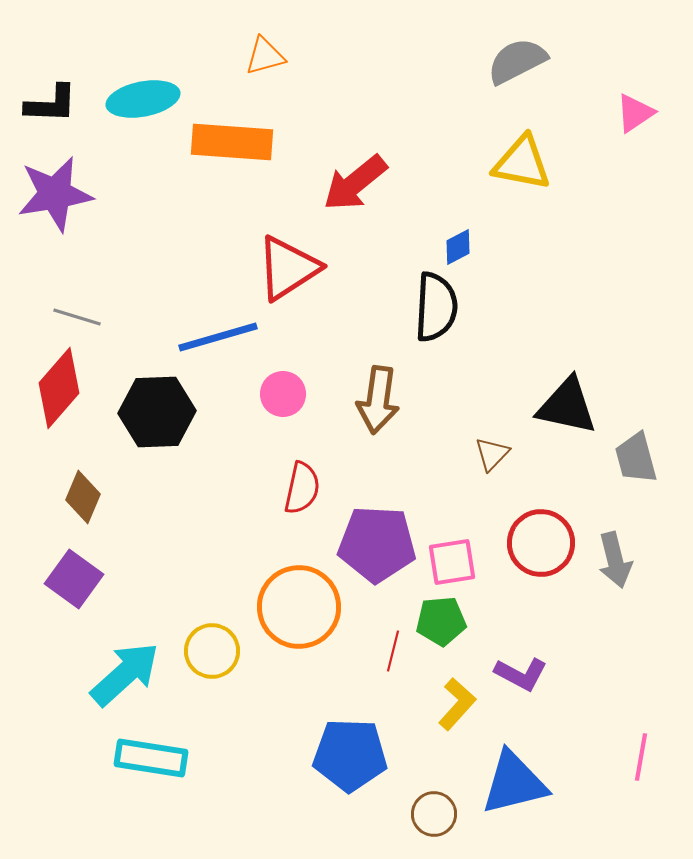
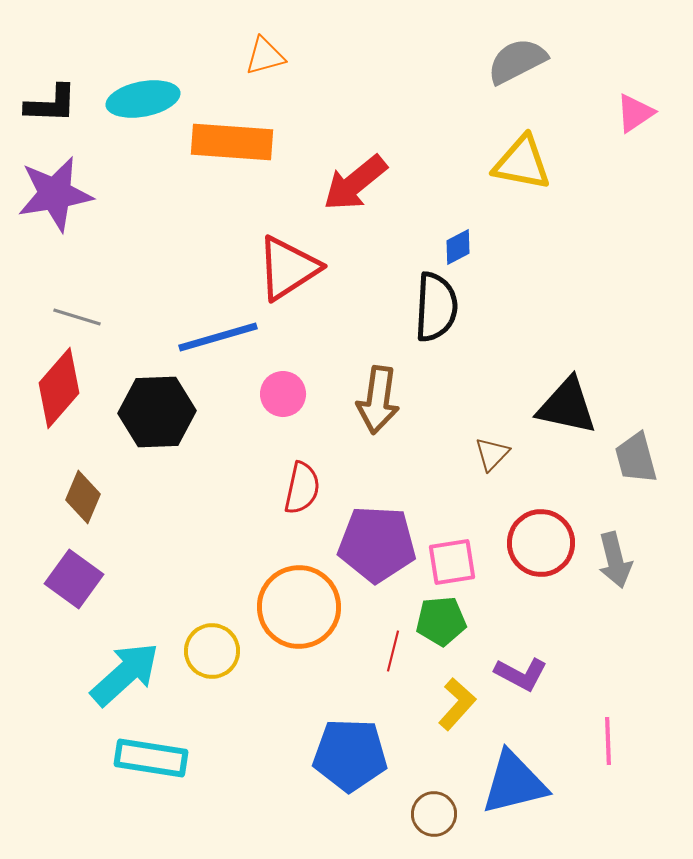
pink line: moved 33 px left, 16 px up; rotated 12 degrees counterclockwise
